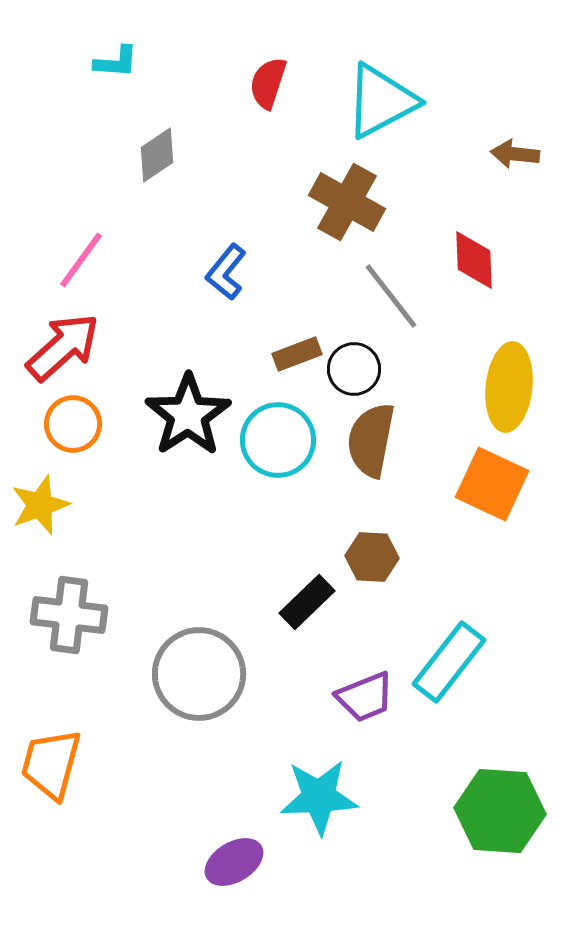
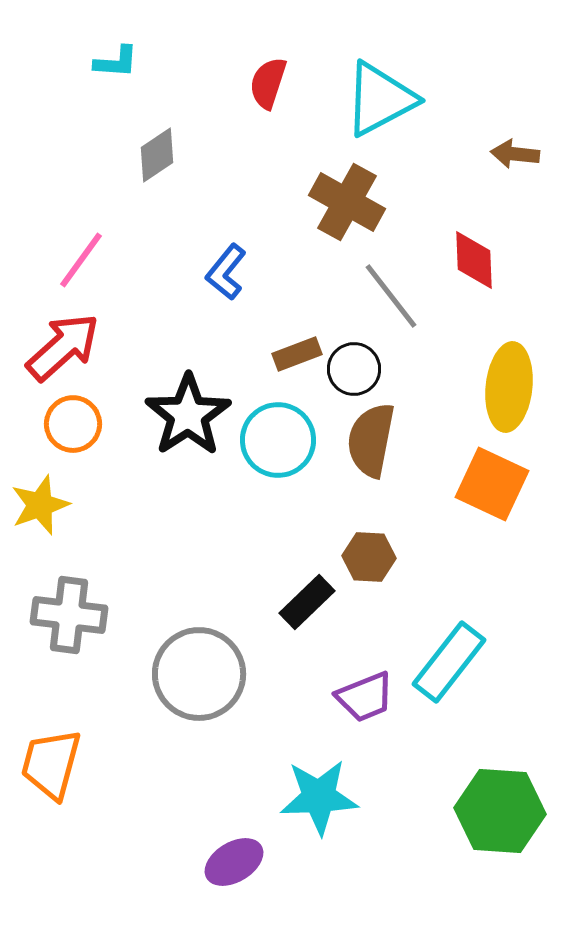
cyan triangle: moved 1 px left, 2 px up
brown hexagon: moved 3 px left
